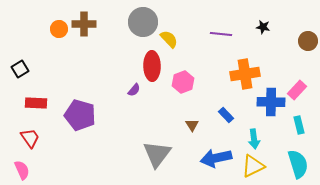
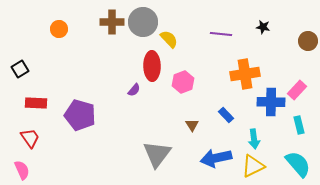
brown cross: moved 28 px right, 2 px up
cyan semicircle: rotated 24 degrees counterclockwise
